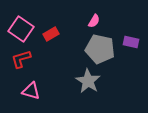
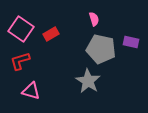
pink semicircle: moved 2 px up; rotated 48 degrees counterclockwise
gray pentagon: moved 1 px right
red L-shape: moved 1 px left, 2 px down
